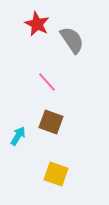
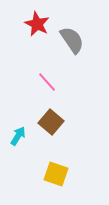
brown square: rotated 20 degrees clockwise
